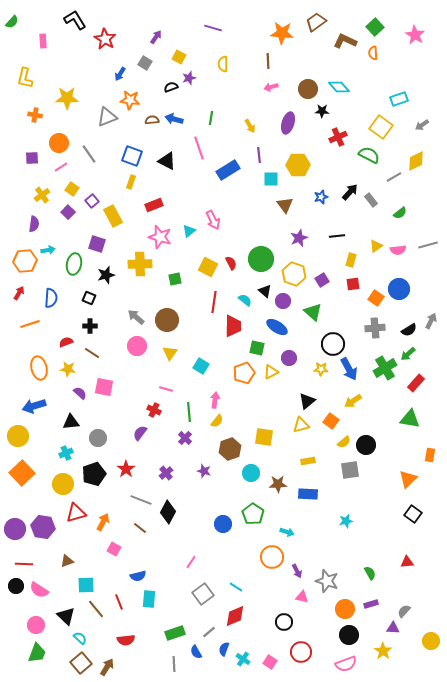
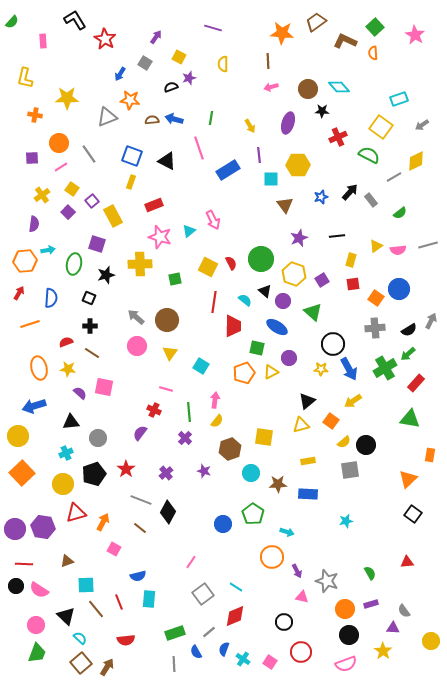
gray semicircle at (404, 611): rotated 80 degrees counterclockwise
